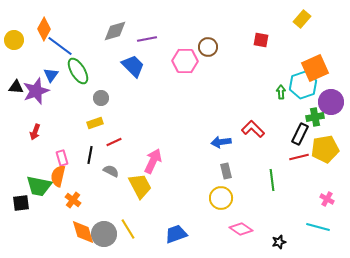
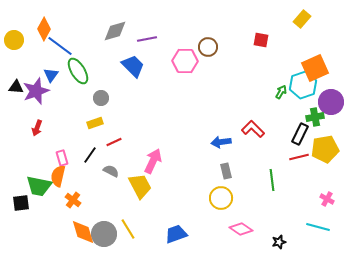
green arrow at (281, 92): rotated 32 degrees clockwise
red arrow at (35, 132): moved 2 px right, 4 px up
black line at (90, 155): rotated 24 degrees clockwise
